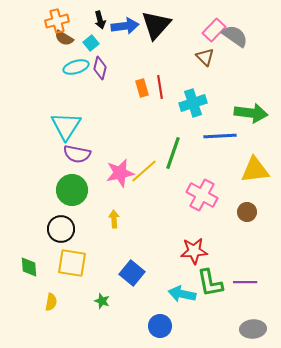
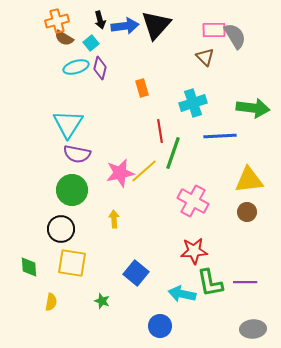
pink rectangle: rotated 45 degrees clockwise
gray semicircle: rotated 24 degrees clockwise
red line: moved 44 px down
green arrow: moved 2 px right, 5 px up
cyan triangle: moved 2 px right, 2 px up
yellow triangle: moved 6 px left, 10 px down
pink cross: moved 9 px left, 6 px down
blue square: moved 4 px right
